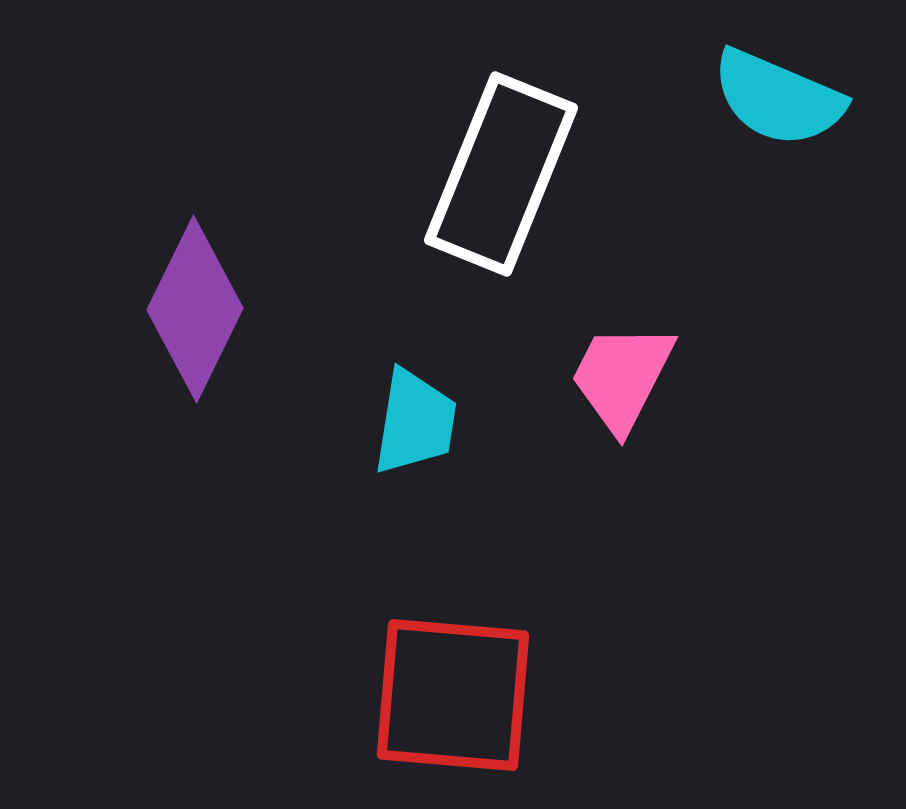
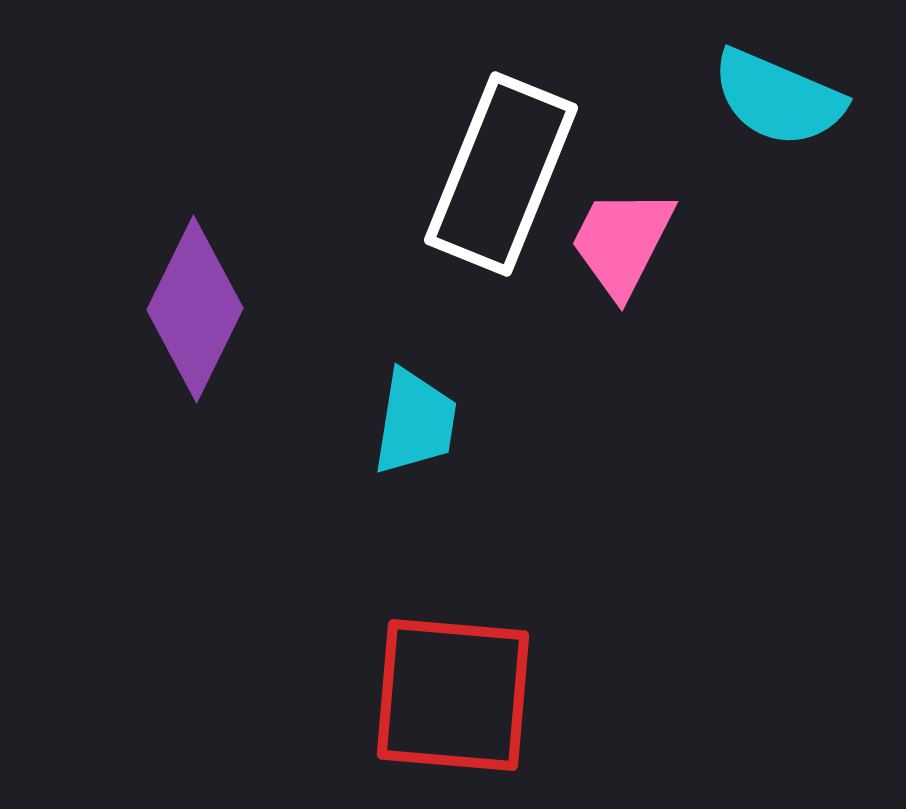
pink trapezoid: moved 135 px up
